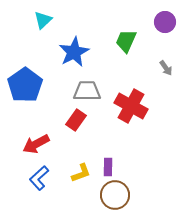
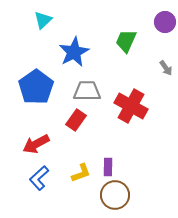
blue pentagon: moved 11 px right, 2 px down
